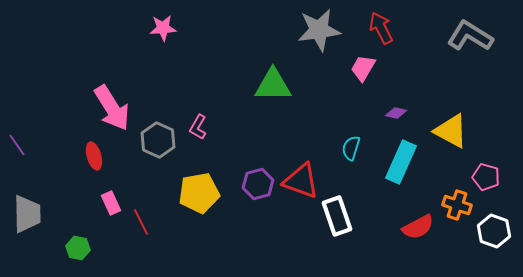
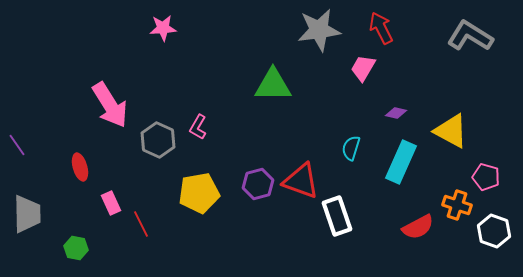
pink arrow: moved 2 px left, 3 px up
red ellipse: moved 14 px left, 11 px down
red line: moved 2 px down
green hexagon: moved 2 px left
